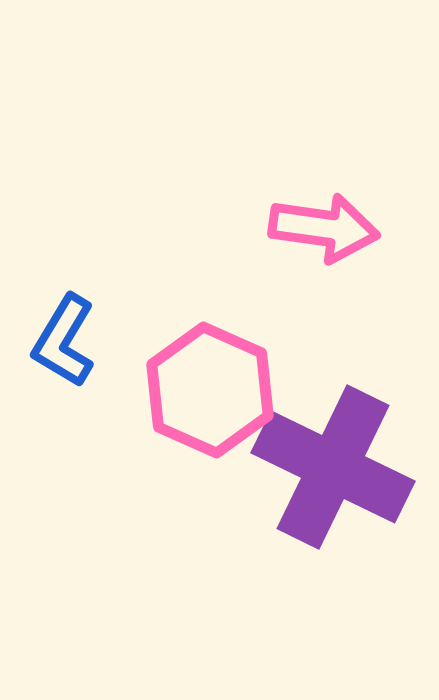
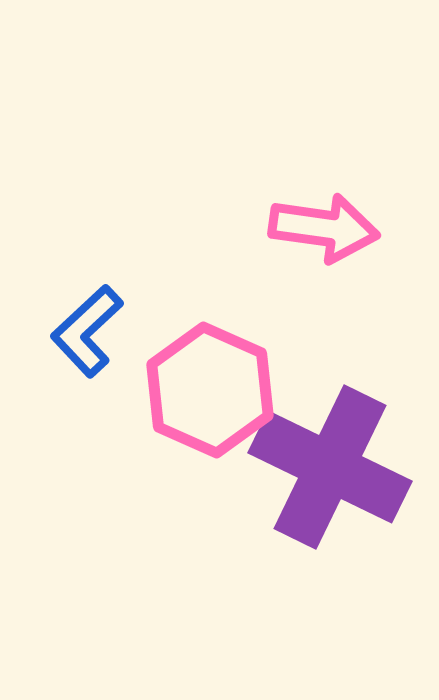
blue L-shape: moved 23 px right, 10 px up; rotated 16 degrees clockwise
purple cross: moved 3 px left
